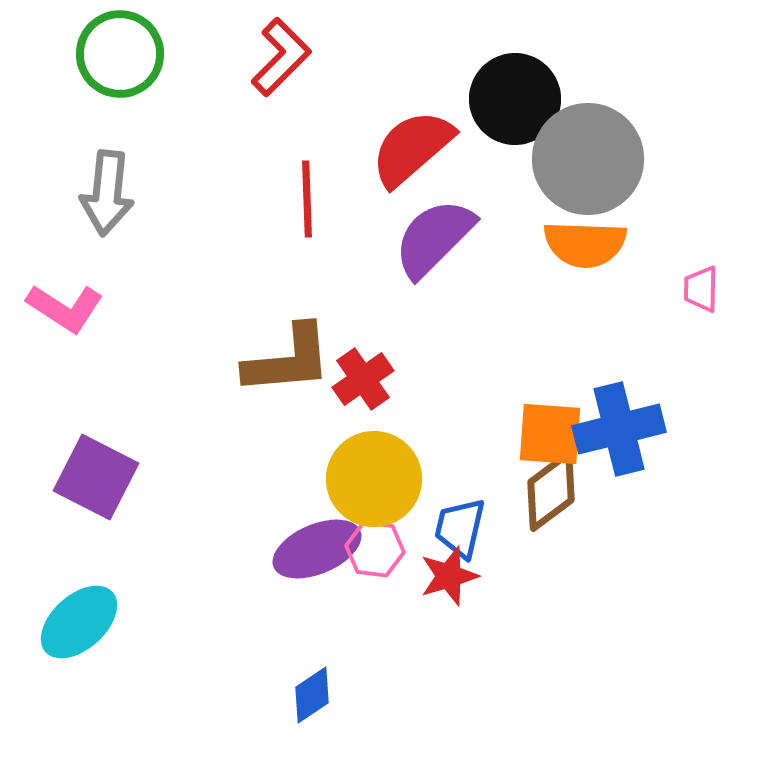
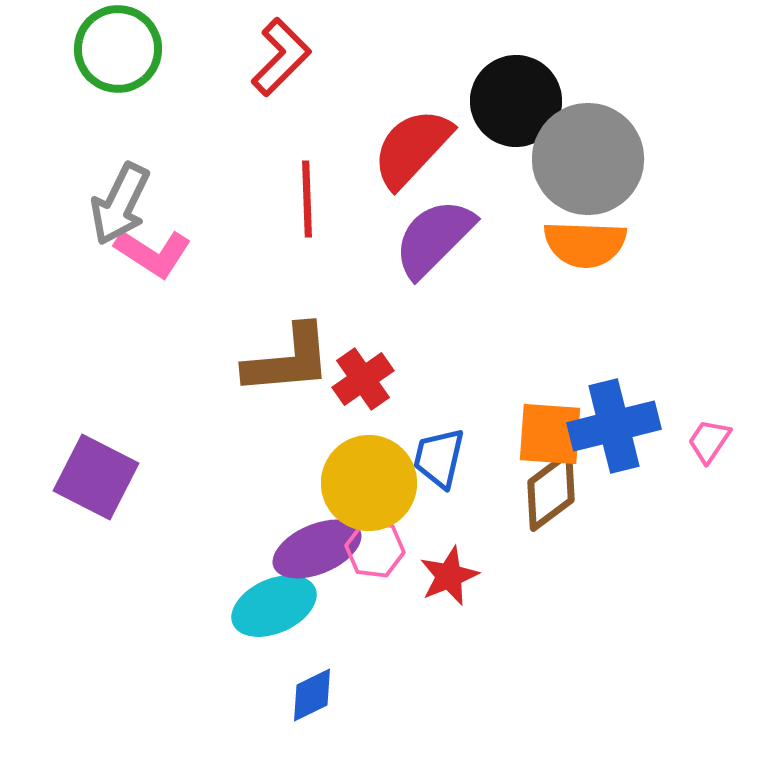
green circle: moved 2 px left, 5 px up
black circle: moved 1 px right, 2 px down
red semicircle: rotated 6 degrees counterclockwise
gray arrow: moved 13 px right, 11 px down; rotated 20 degrees clockwise
pink trapezoid: moved 8 px right, 152 px down; rotated 33 degrees clockwise
pink L-shape: moved 88 px right, 55 px up
blue cross: moved 5 px left, 3 px up
yellow circle: moved 5 px left, 4 px down
blue trapezoid: moved 21 px left, 70 px up
red star: rotated 6 degrees counterclockwise
cyan ellipse: moved 195 px right, 16 px up; rotated 18 degrees clockwise
blue diamond: rotated 8 degrees clockwise
